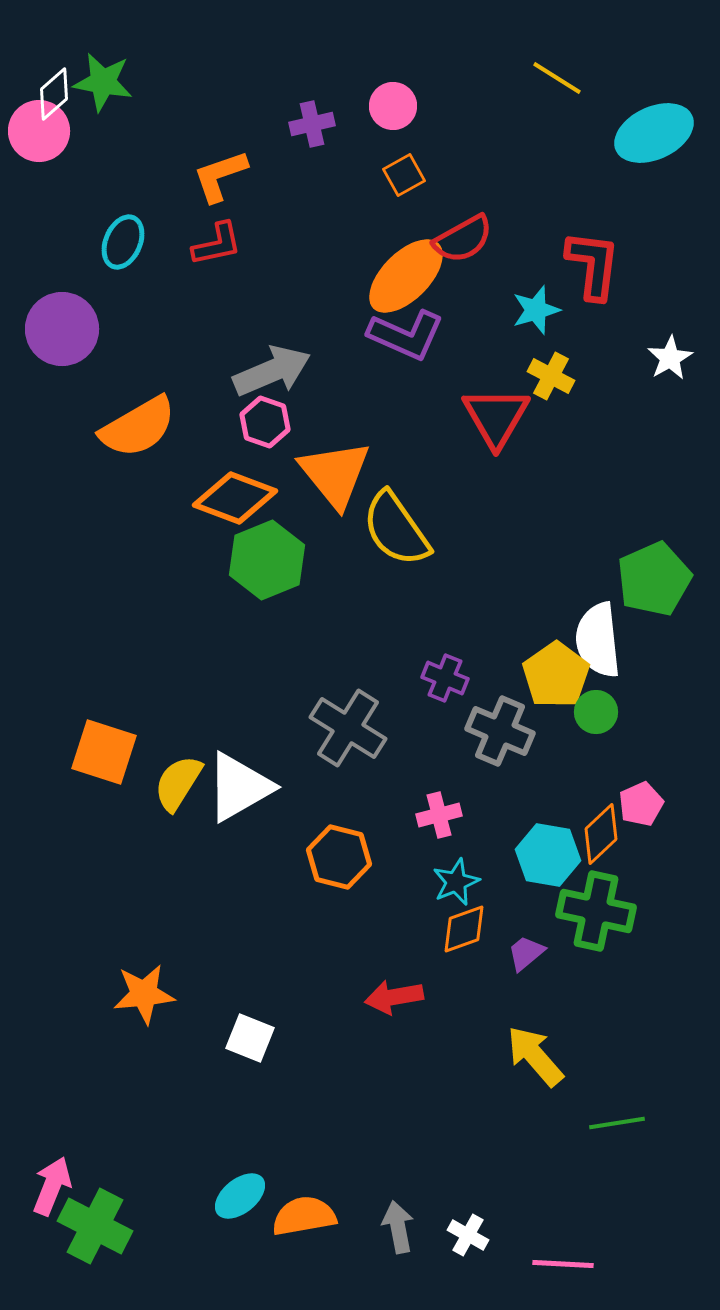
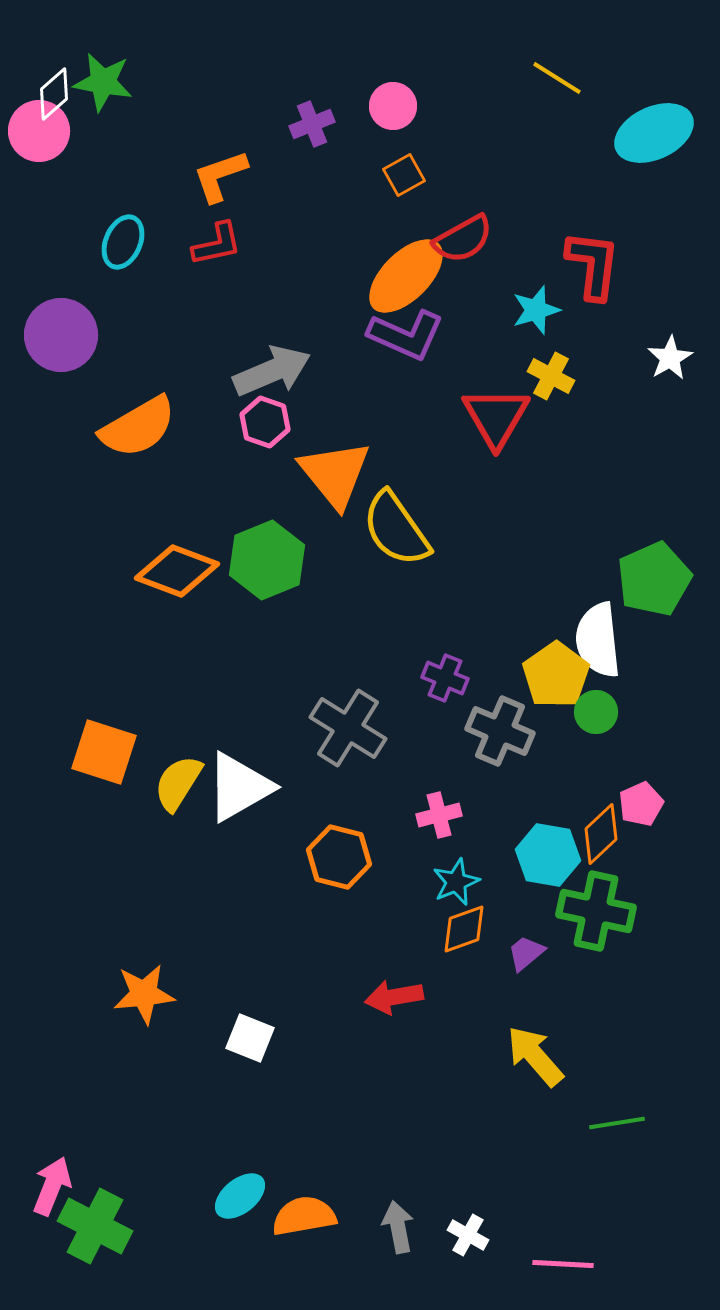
purple cross at (312, 124): rotated 9 degrees counterclockwise
purple circle at (62, 329): moved 1 px left, 6 px down
orange diamond at (235, 498): moved 58 px left, 73 px down
